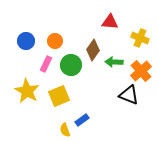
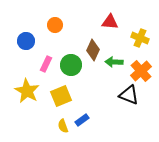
orange circle: moved 16 px up
brown diamond: rotated 10 degrees counterclockwise
yellow square: moved 2 px right
yellow semicircle: moved 2 px left, 4 px up
